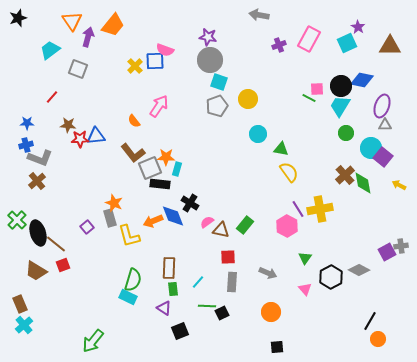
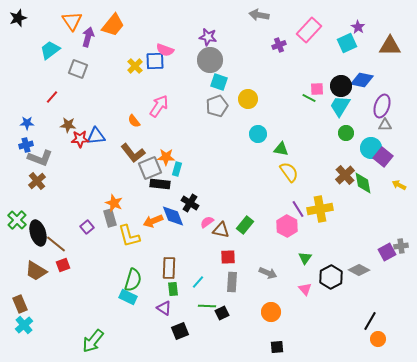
pink rectangle at (309, 39): moved 9 px up; rotated 15 degrees clockwise
